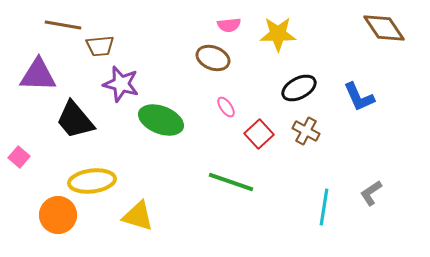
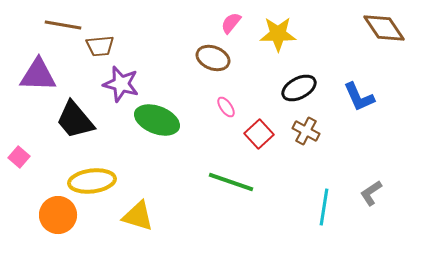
pink semicircle: moved 2 px right, 2 px up; rotated 135 degrees clockwise
green ellipse: moved 4 px left
